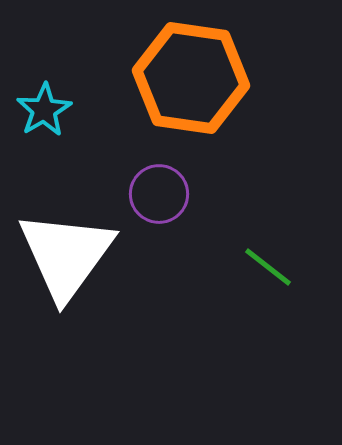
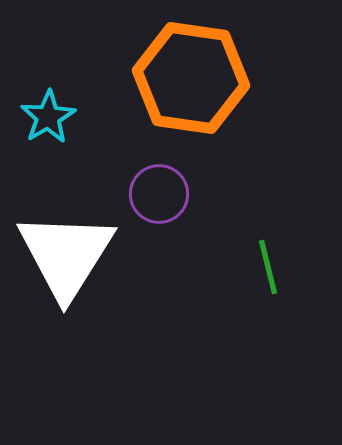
cyan star: moved 4 px right, 7 px down
white triangle: rotated 4 degrees counterclockwise
green line: rotated 38 degrees clockwise
